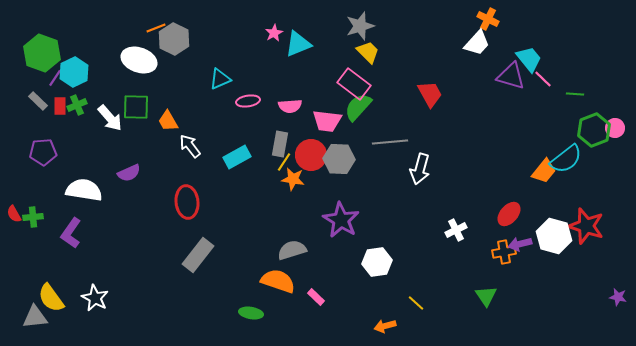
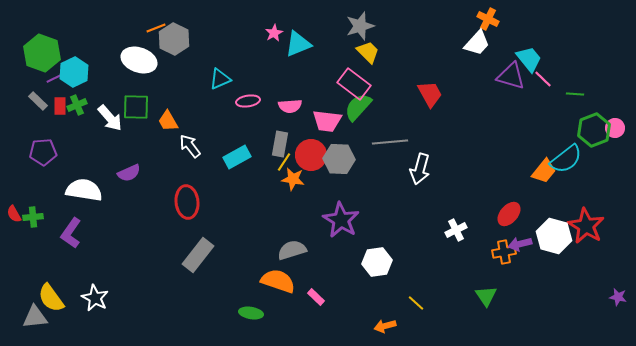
purple line at (55, 78): rotated 30 degrees clockwise
red star at (586, 226): rotated 12 degrees clockwise
